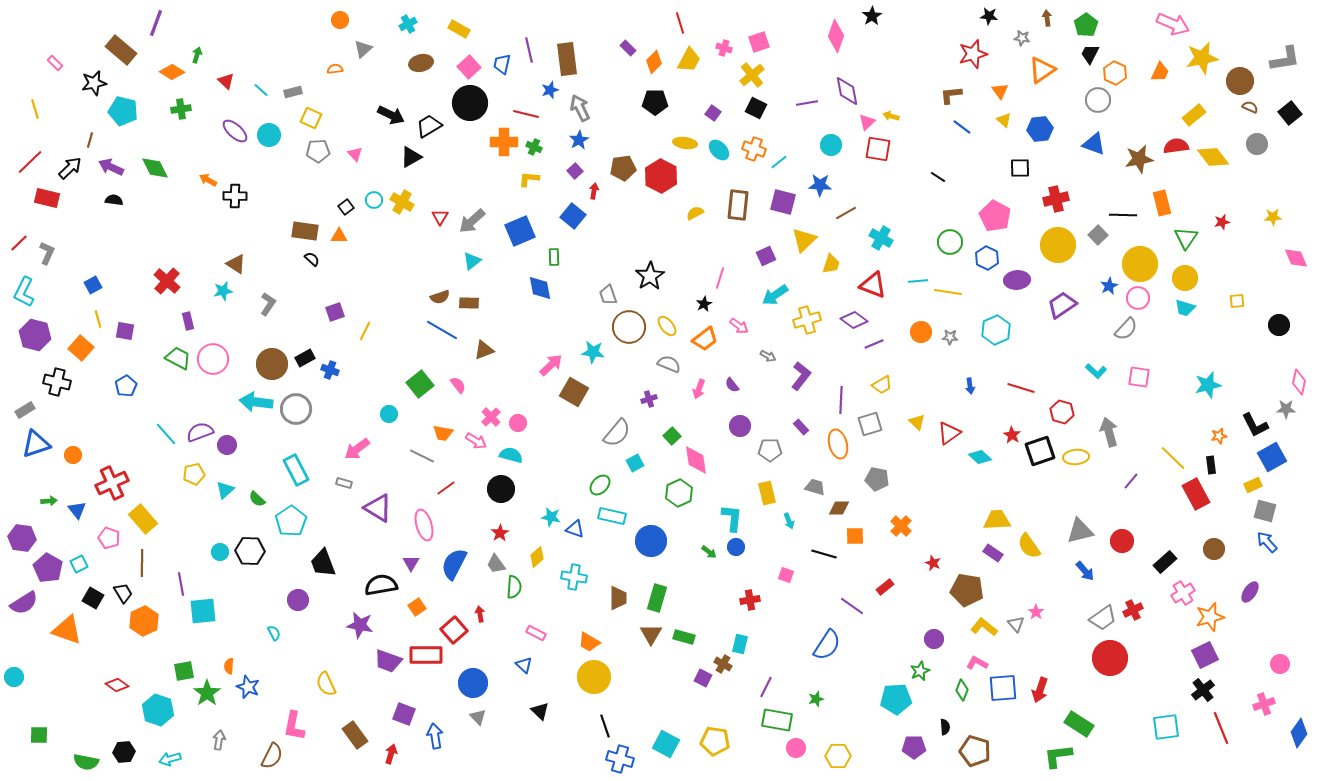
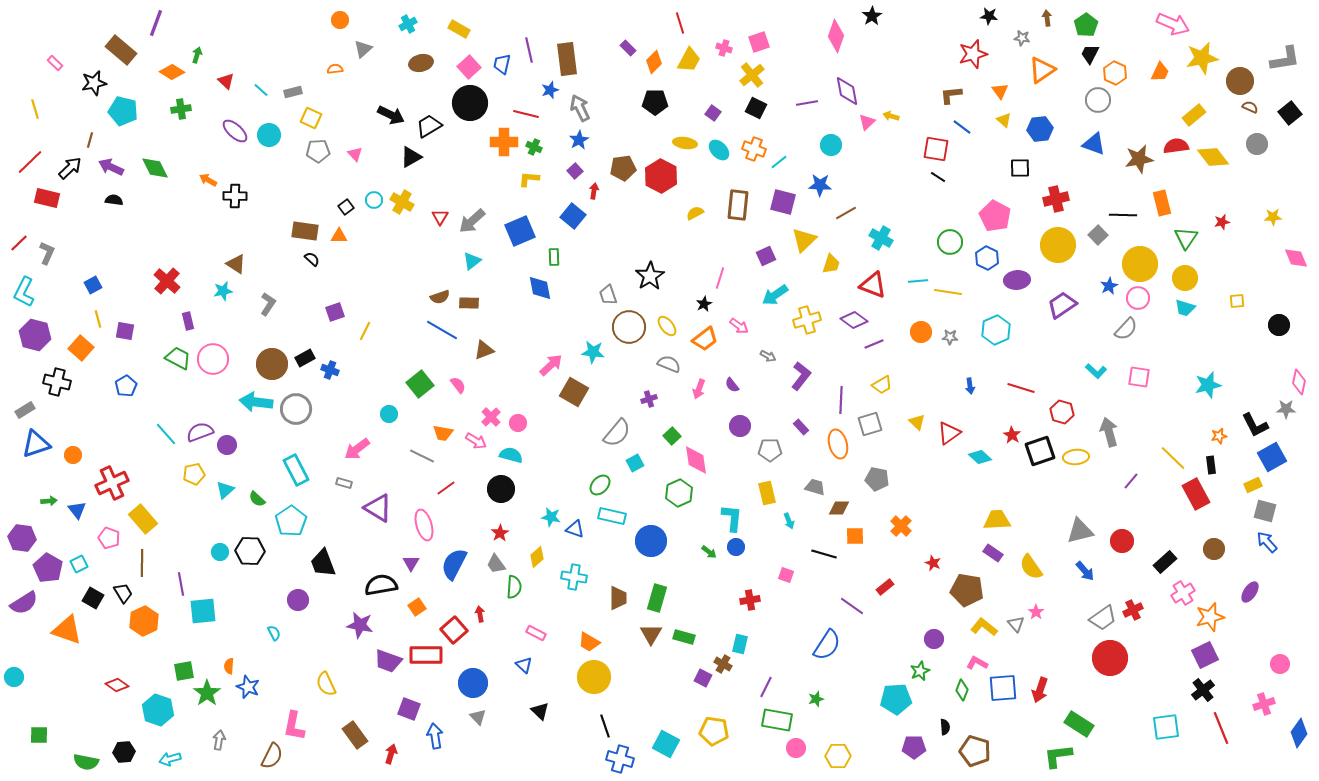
red square at (878, 149): moved 58 px right
yellow semicircle at (1029, 546): moved 2 px right, 21 px down
purple square at (404, 714): moved 5 px right, 5 px up
yellow pentagon at (715, 741): moved 1 px left, 10 px up
